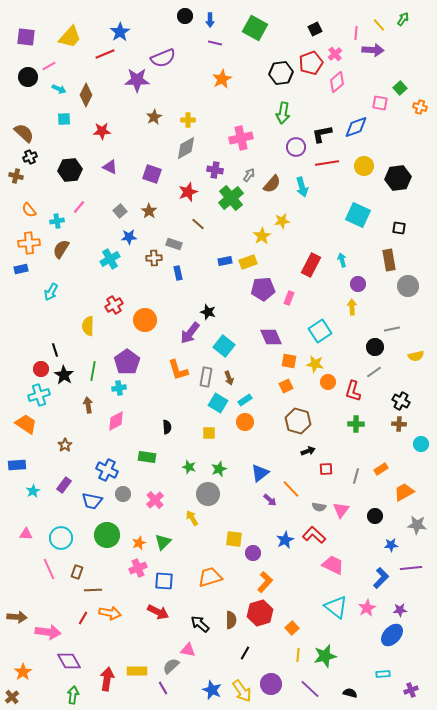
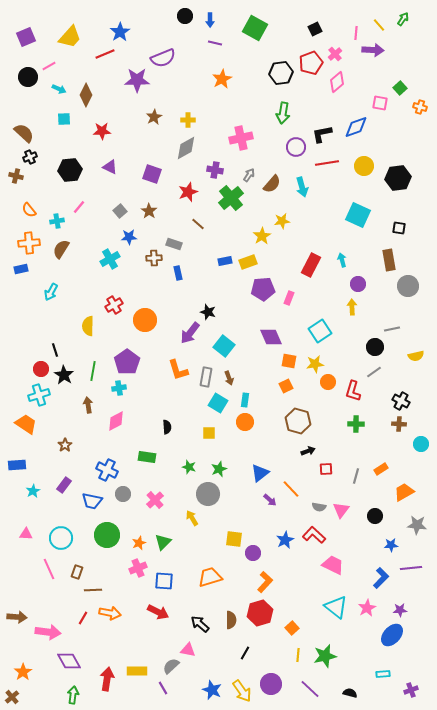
purple square at (26, 37): rotated 30 degrees counterclockwise
yellow star at (315, 364): rotated 18 degrees counterclockwise
cyan rectangle at (245, 400): rotated 48 degrees counterclockwise
